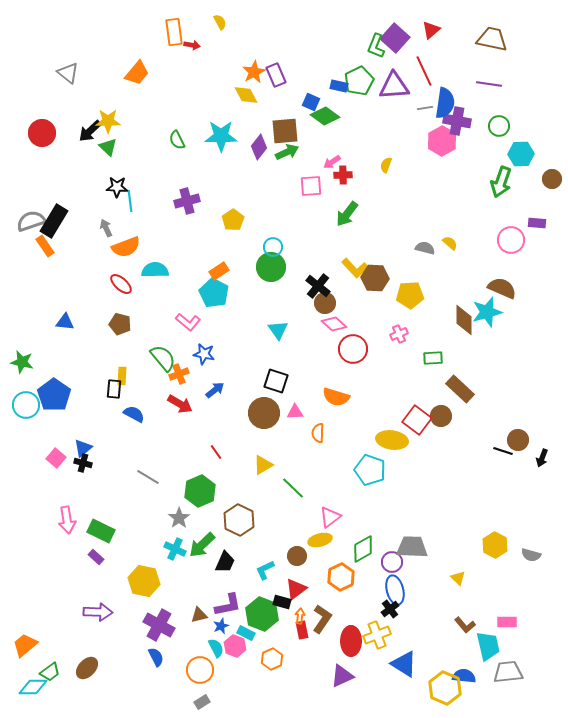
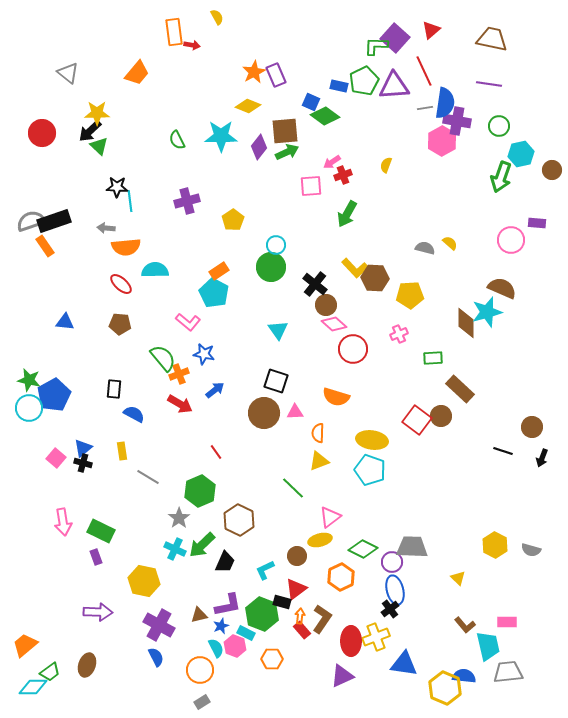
yellow semicircle at (220, 22): moved 3 px left, 5 px up
green L-shape at (376, 46): rotated 70 degrees clockwise
green pentagon at (359, 81): moved 5 px right
yellow diamond at (246, 95): moved 2 px right, 11 px down; rotated 40 degrees counterclockwise
yellow star at (108, 121): moved 11 px left, 8 px up
green triangle at (108, 147): moved 9 px left, 1 px up
cyan hexagon at (521, 154): rotated 10 degrees counterclockwise
red cross at (343, 175): rotated 18 degrees counterclockwise
brown circle at (552, 179): moved 9 px up
green arrow at (501, 182): moved 5 px up
green arrow at (347, 214): rotated 8 degrees counterclockwise
black rectangle at (54, 221): rotated 40 degrees clockwise
gray arrow at (106, 228): rotated 60 degrees counterclockwise
orange semicircle at (126, 247): rotated 16 degrees clockwise
cyan circle at (273, 247): moved 3 px right, 2 px up
black cross at (318, 286): moved 3 px left, 2 px up
brown circle at (325, 303): moved 1 px right, 2 px down
brown diamond at (464, 320): moved 2 px right, 3 px down
brown pentagon at (120, 324): rotated 10 degrees counterclockwise
green star at (22, 362): moved 7 px right, 18 px down
yellow rectangle at (122, 376): moved 75 px down; rotated 12 degrees counterclockwise
blue pentagon at (54, 395): rotated 8 degrees clockwise
cyan circle at (26, 405): moved 3 px right, 3 px down
yellow ellipse at (392, 440): moved 20 px left
brown circle at (518, 440): moved 14 px right, 13 px up
yellow triangle at (263, 465): moved 56 px right, 4 px up; rotated 10 degrees clockwise
pink arrow at (67, 520): moved 4 px left, 2 px down
green diamond at (363, 549): rotated 56 degrees clockwise
gray semicircle at (531, 555): moved 5 px up
purple rectangle at (96, 557): rotated 28 degrees clockwise
red rectangle at (302, 630): rotated 30 degrees counterclockwise
yellow cross at (377, 635): moved 1 px left, 2 px down
orange hexagon at (272, 659): rotated 25 degrees clockwise
blue triangle at (404, 664): rotated 24 degrees counterclockwise
brown ellipse at (87, 668): moved 3 px up; rotated 25 degrees counterclockwise
